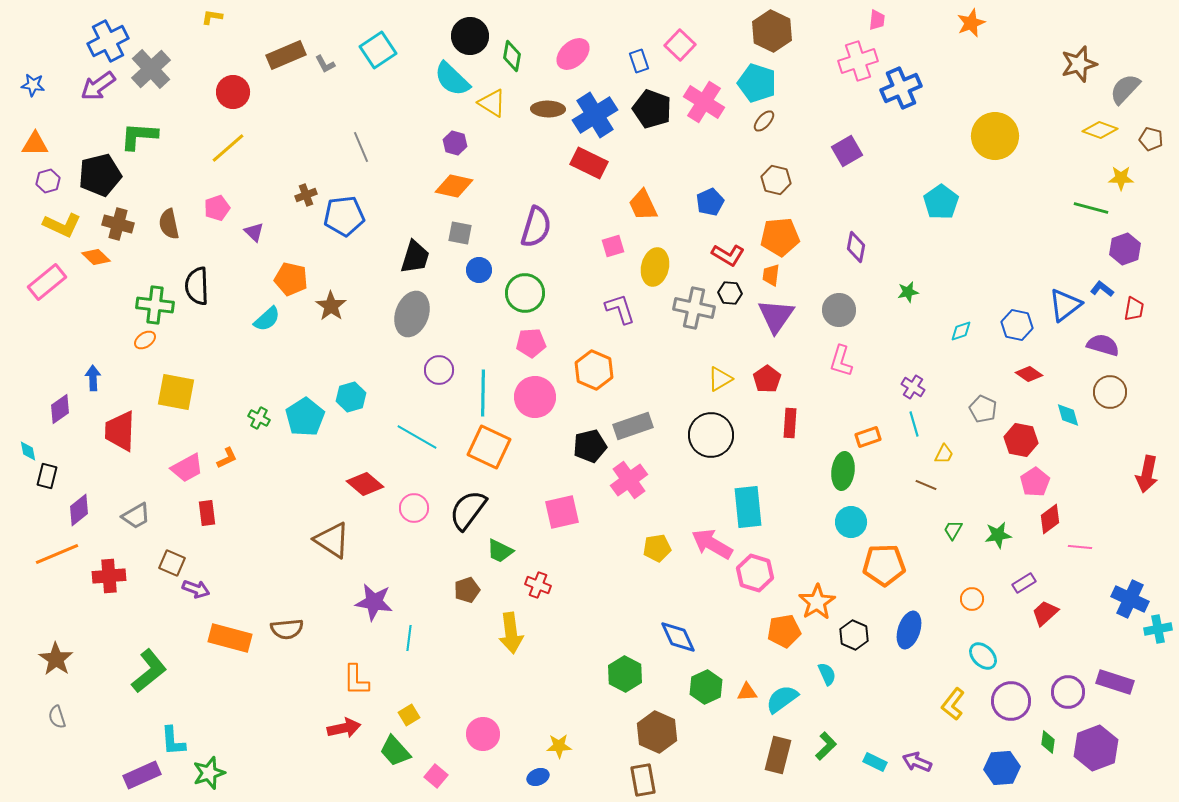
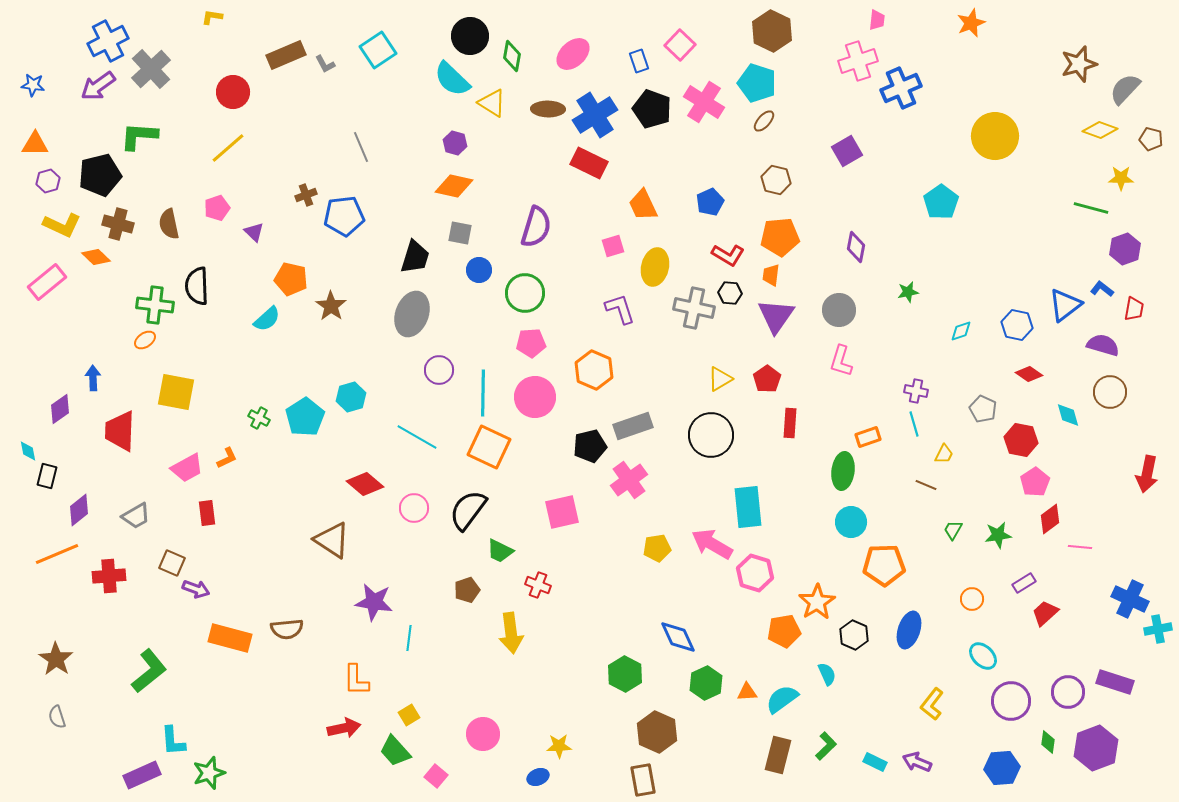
purple cross at (913, 387): moved 3 px right, 4 px down; rotated 20 degrees counterclockwise
green hexagon at (706, 687): moved 4 px up
yellow L-shape at (953, 704): moved 21 px left
